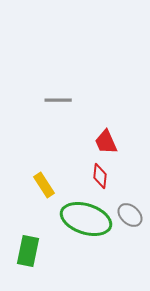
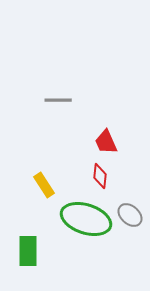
green rectangle: rotated 12 degrees counterclockwise
